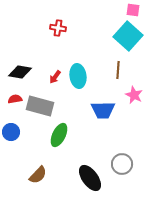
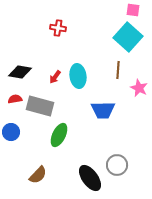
cyan square: moved 1 px down
pink star: moved 5 px right, 7 px up
gray circle: moved 5 px left, 1 px down
